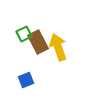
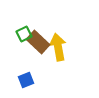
brown rectangle: rotated 20 degrees counterclockwise
yellow arrow: rotated 8 degrees clockwise
